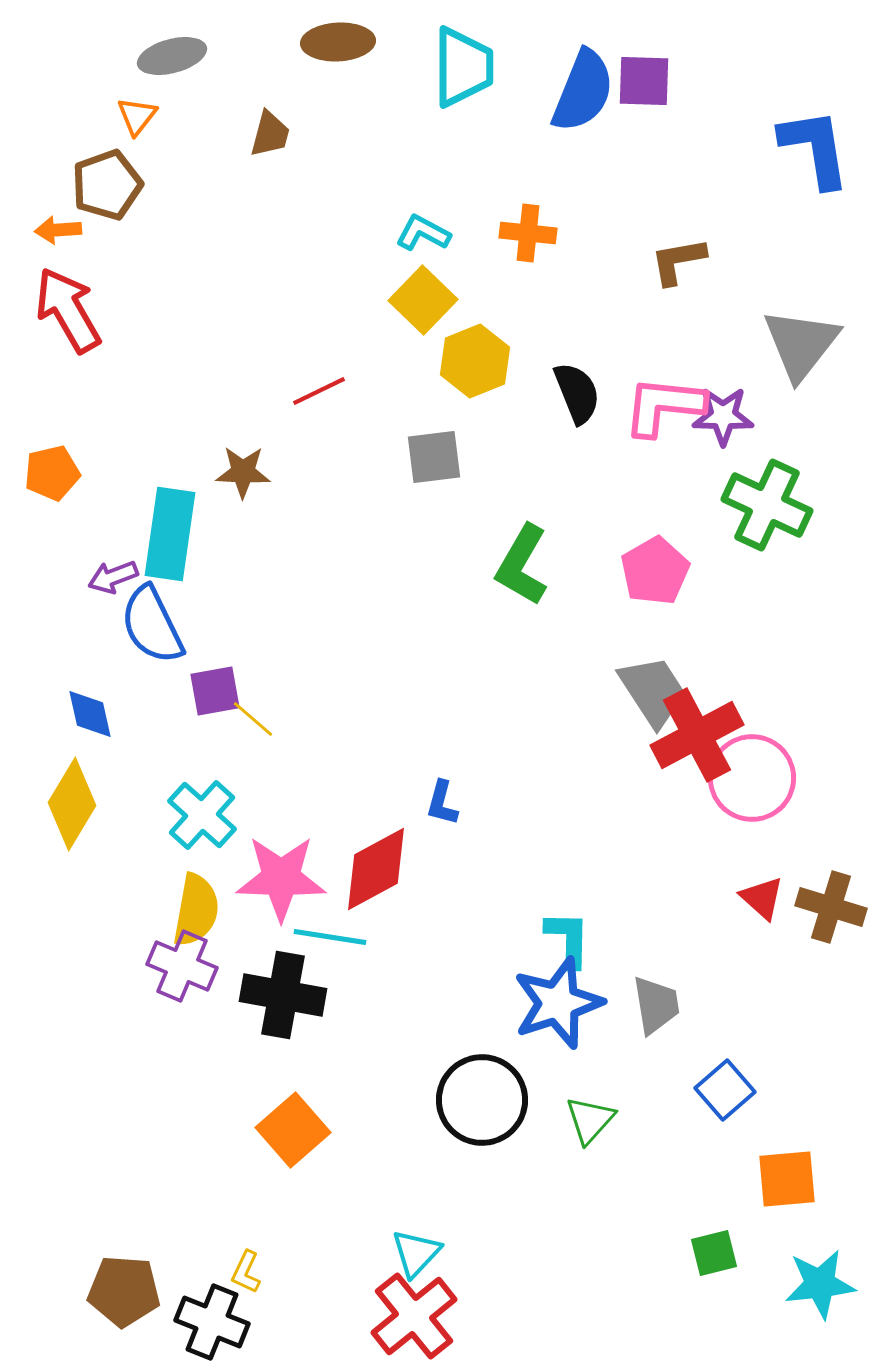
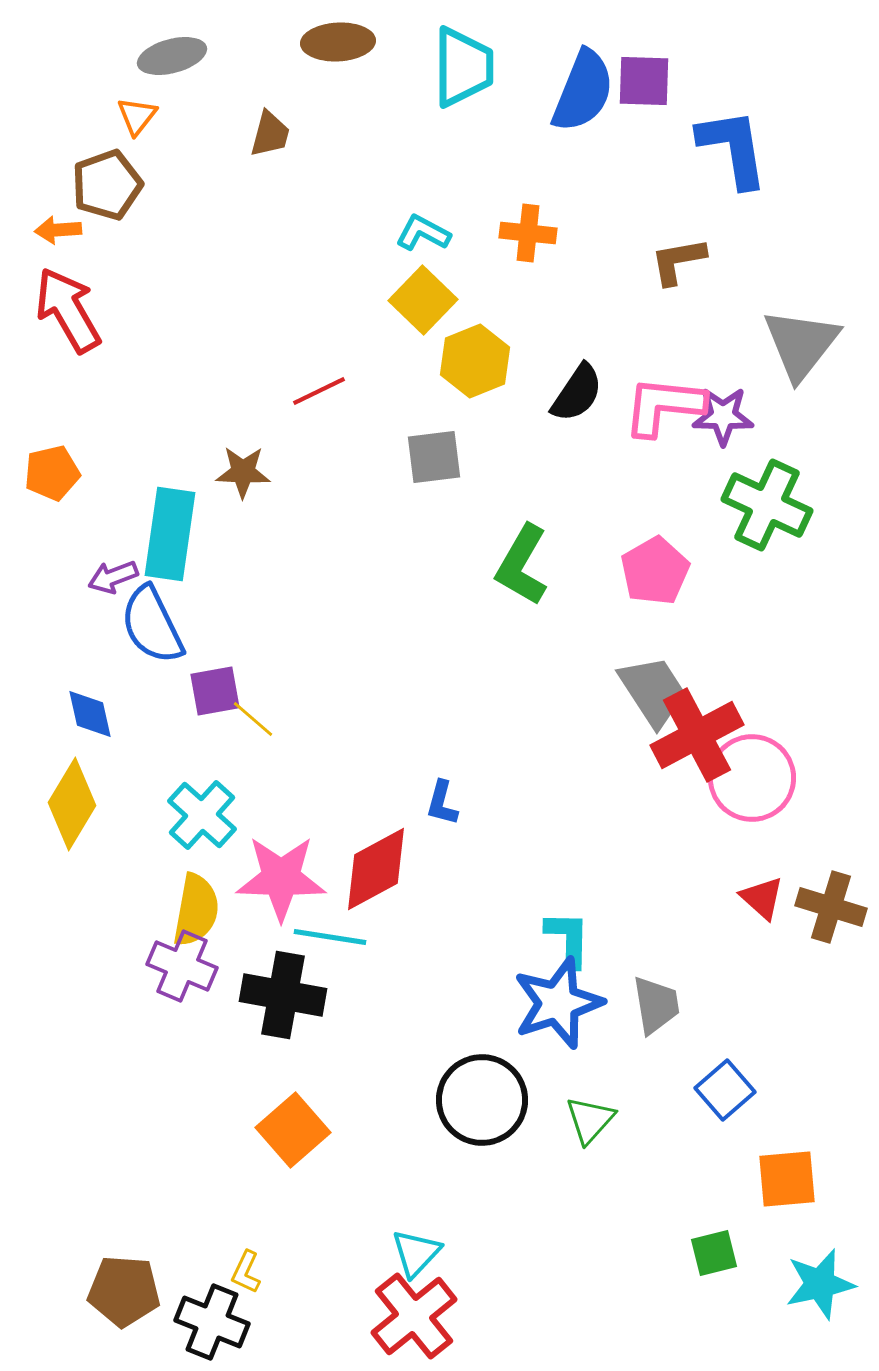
blue L-shape at (815, 148): moved 82 px left
black semicircle at (577, 393): rotated 56 degrees clockwise
cyan star at (820, 1284): rotated 6 degrees counterclockwise
